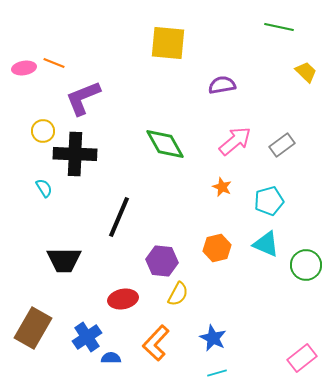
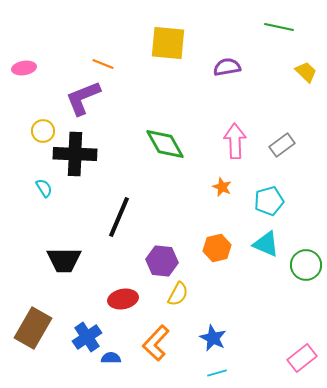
orange line: moved 49 px right, 1 px down
purple semicircle: moved 5 px right, 18 px up
pink arrow: rotated 52 degrees counterclockwise
